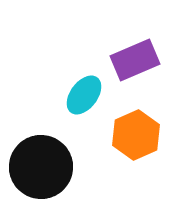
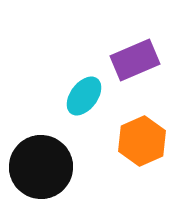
cyan ellipse: moved 1 px down
orange hexagon: moved 6 px right, 6 px down
